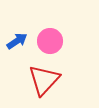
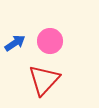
blue arrow: moved 2 px left, 2 px down
